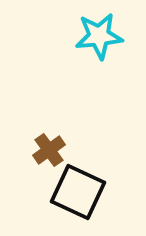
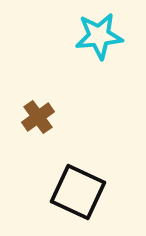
brown cross: moved 11 px left, 33 px up
